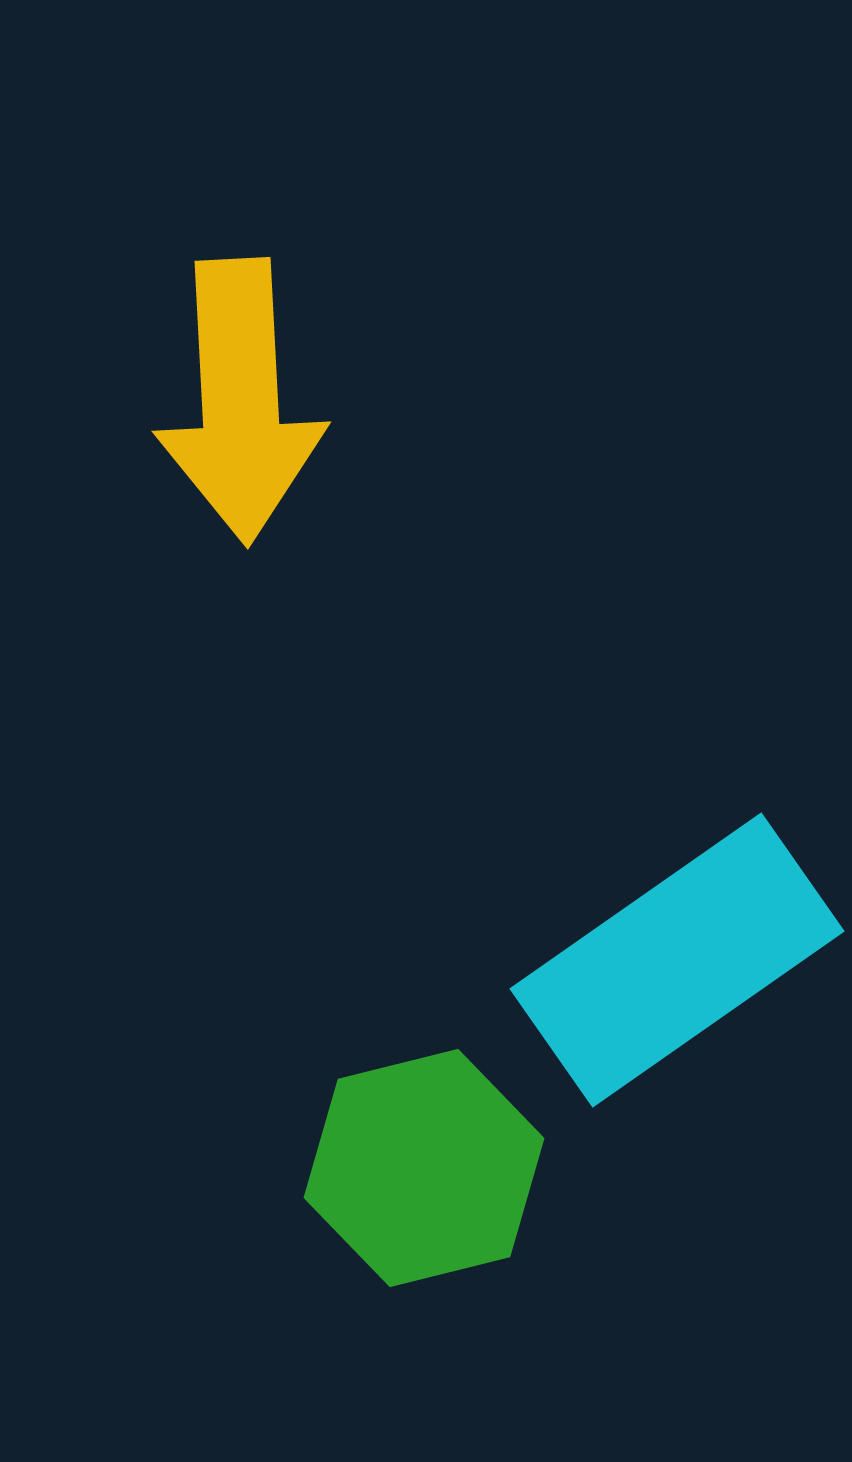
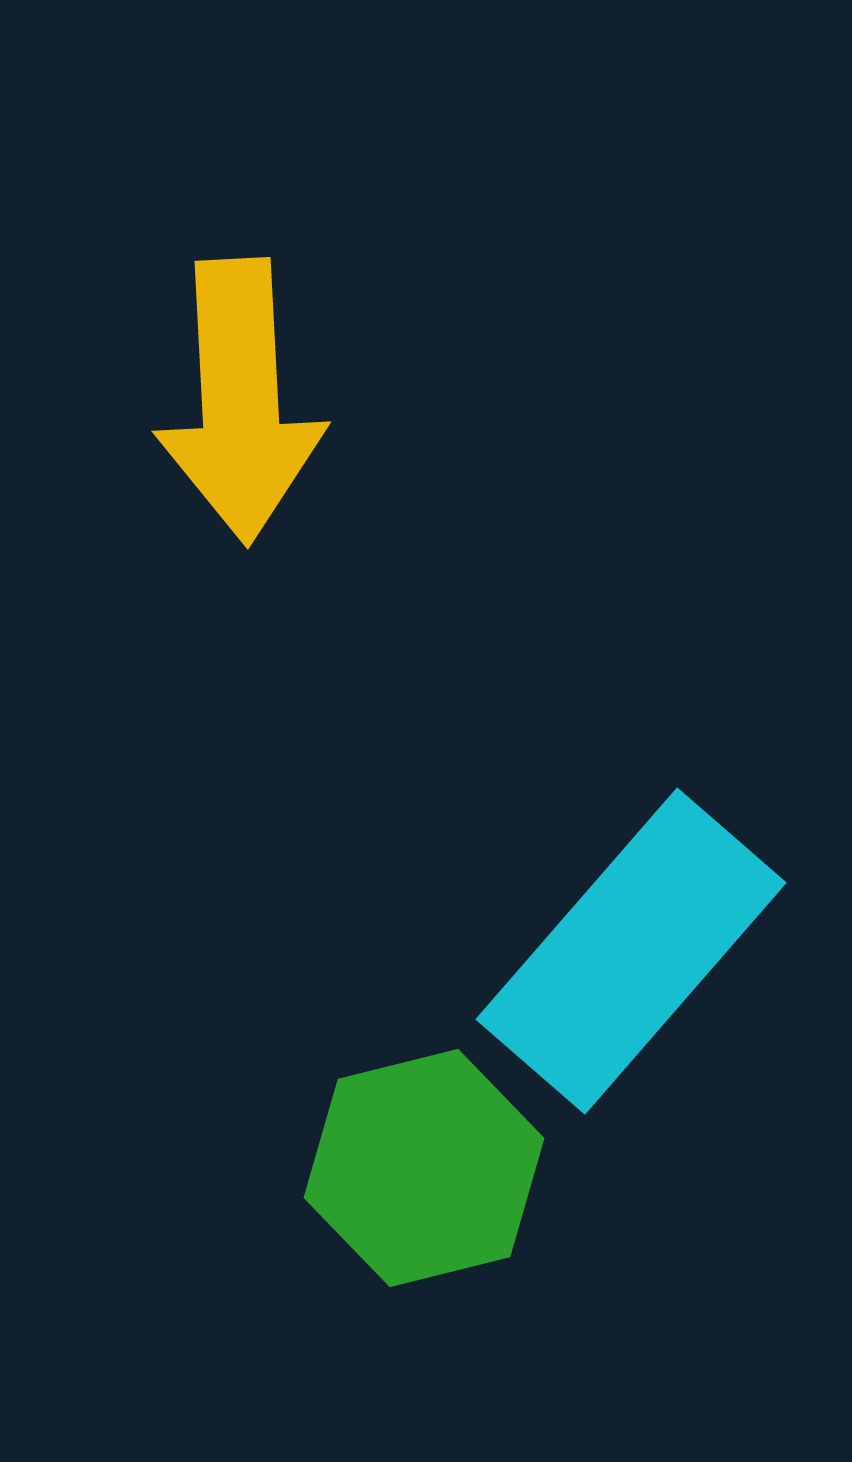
cyan rectangle: moved 46 px left, 9 px up; rotated 14 degrees counterclockwise
